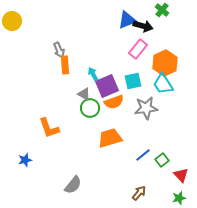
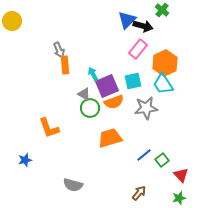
blue triangle: rotated 24 degrees counterclockwise
blue line: moved 1 px right
gray semicircle: rotated 66 degrees clockwise
